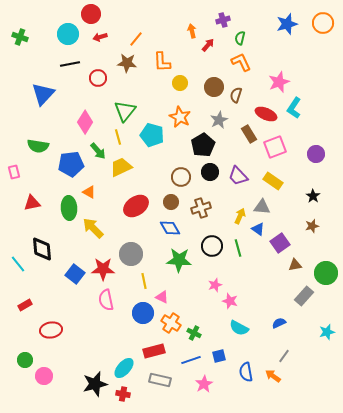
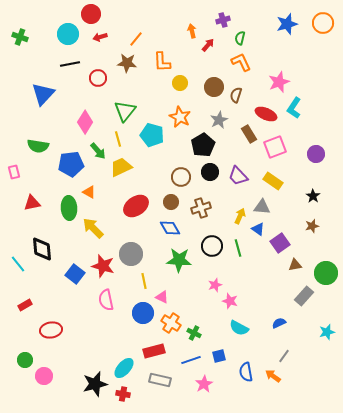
yellow line at (118, 137): moved 2 px down
red star at (103, 269): moved 3 px up; rotated 15 degrees clockwise
